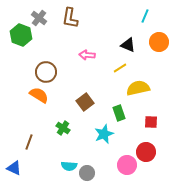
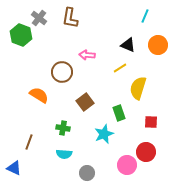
orange circle: moved 1 px left, 3 px down
brown circle: moved 16 px right
yellow semicircle: rotated 60 degrees counterclockwise
green cross: rotated 24 degrees counterclockwise
cyan semicircle: moved 5 px left, 12 px up
